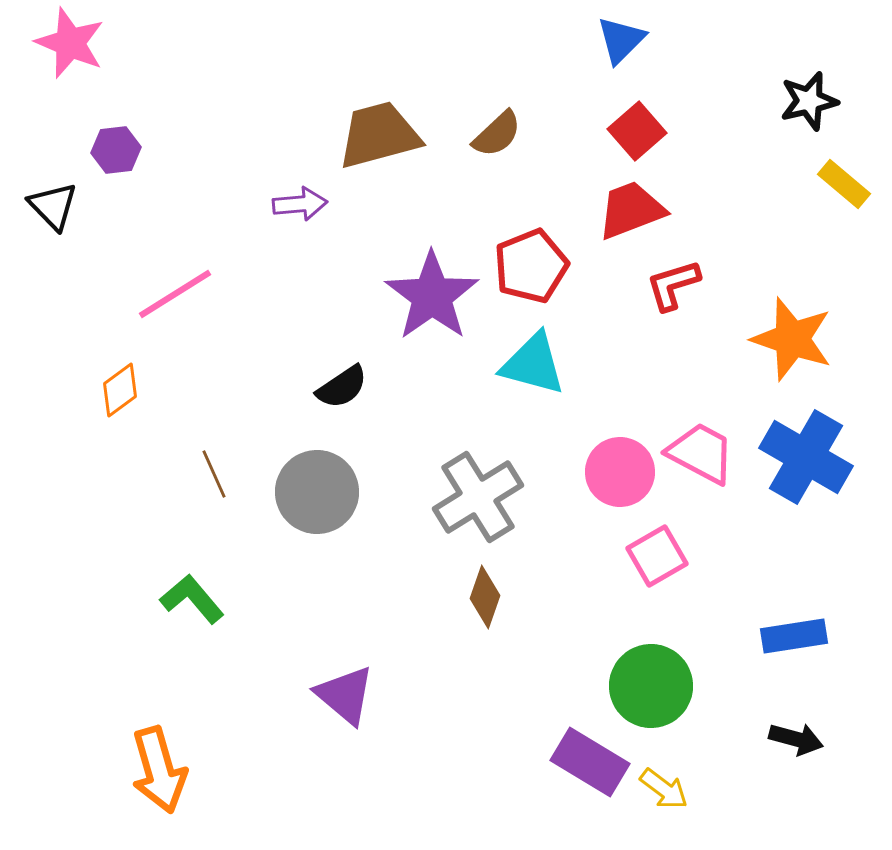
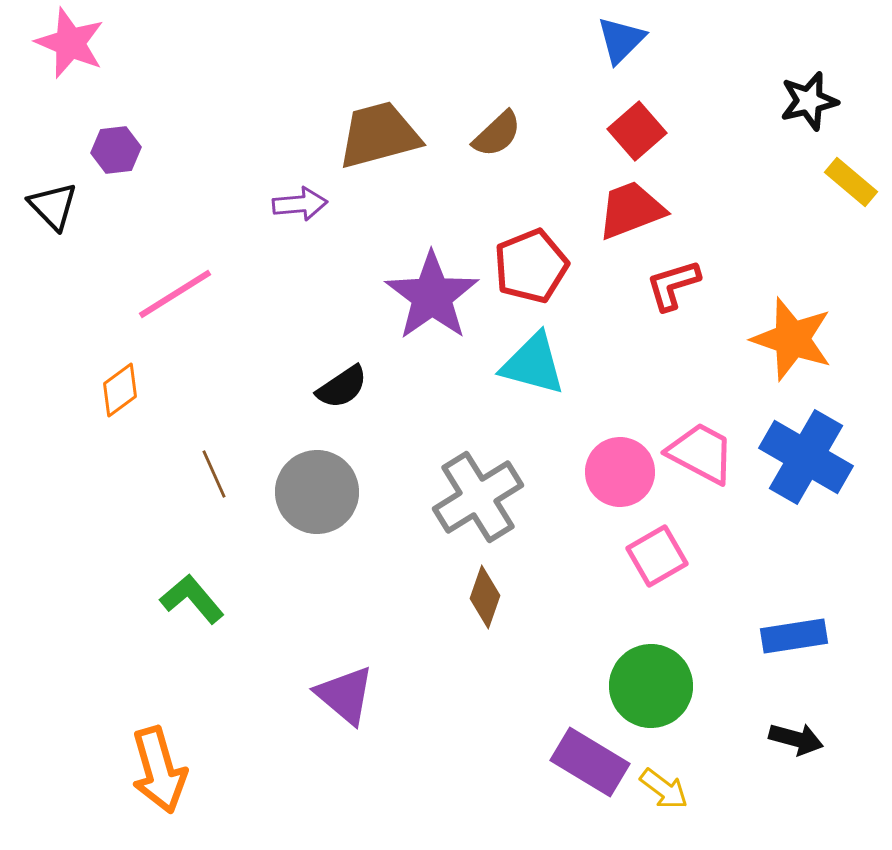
yellow rectangle: moved 7 px right, 2 px up
